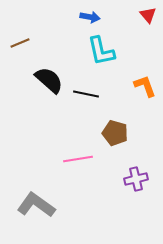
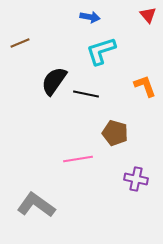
cyan L-shape: rotated 84 degrees clockwise
black semicircle: moved 5 px right, 1 px down; rotated 96 degrees counterclockwise
purple cross: rotated 25 degrees clockwise
